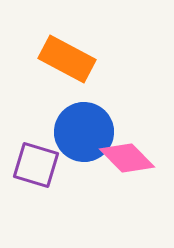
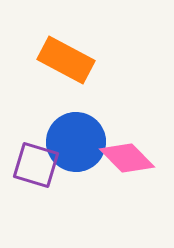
orange rectangle: moved 1 px left, 1 px down
blue circle: moved 8 px left, 10 px down
